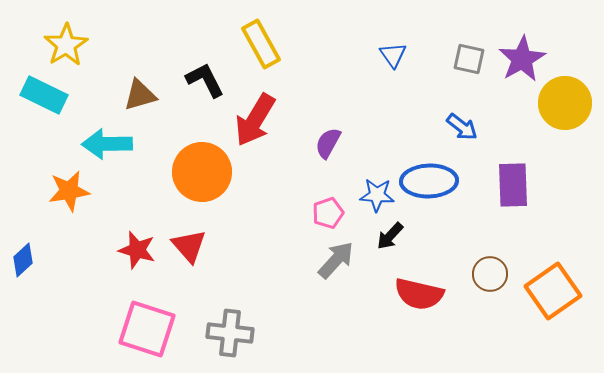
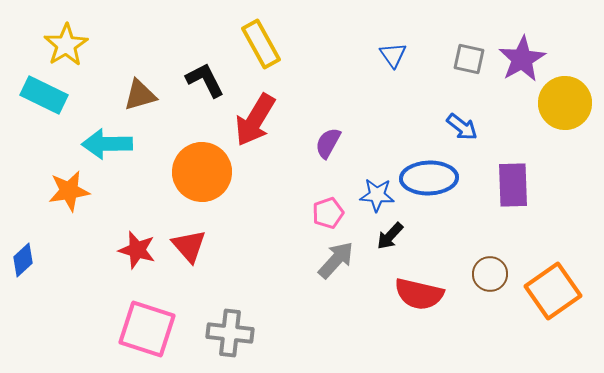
blue ellipse: moved 3 px up
